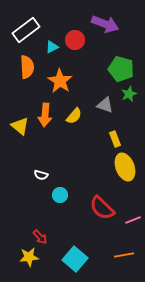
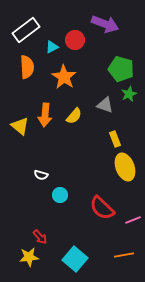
orange star: moved 4 px right, 4 px up
